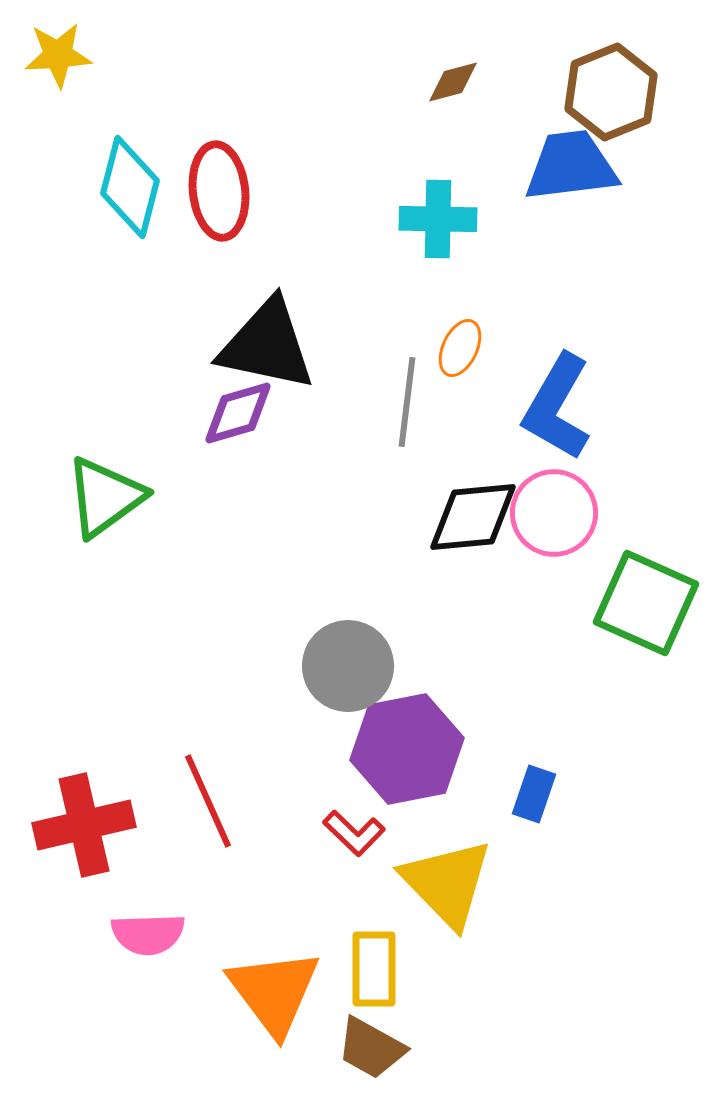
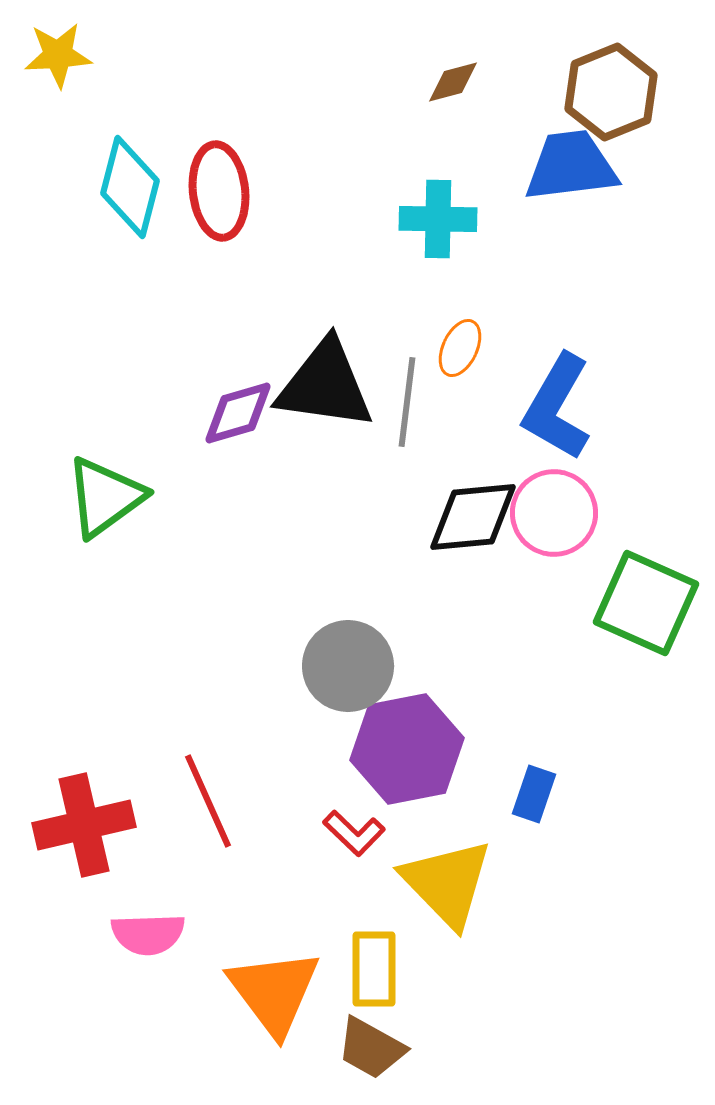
black triangle: moved 58 px right, 40 px down; rotated 4 degrees counterclockwise
